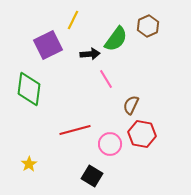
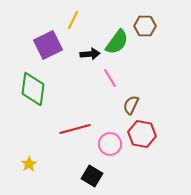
brown hexagon: moved 3 px left; rotated 25 degrees clockwise
green semicircle: moved 1 px right, 3 px down
pink line: moved 4 px right, 1 px up
green diamond: moved 4 px right
red line: moved 1 px up
